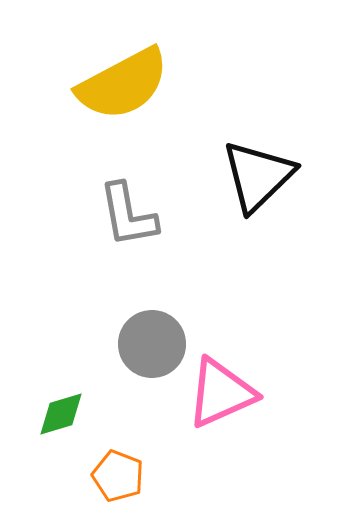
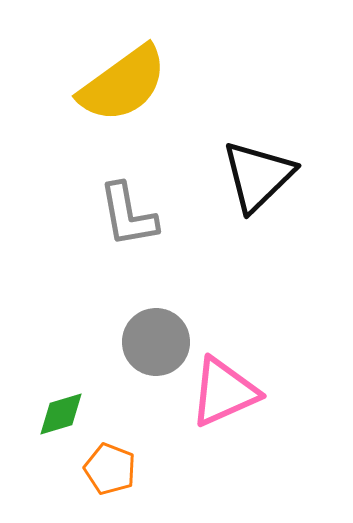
yellow semicircle: rotated 8 degrees counterclockwise
gray circle: moved 4 px right, 2 px up
pink triangle: moved 3 px right, 1 px up
orange pentagon: moved 8 px left, 7 px up
